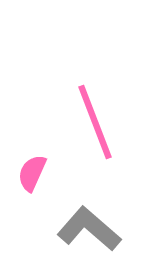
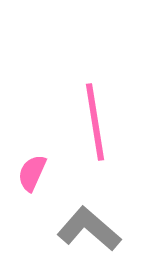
pink line: rotated 12 degrees clockwise
